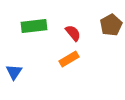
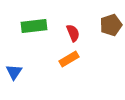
brown pentagon: rotated 10 degrees clockwise
red semicircle: rotated 18 degrees clockwise
